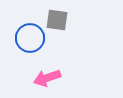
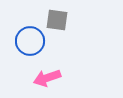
blue circle: moved 3 px down
